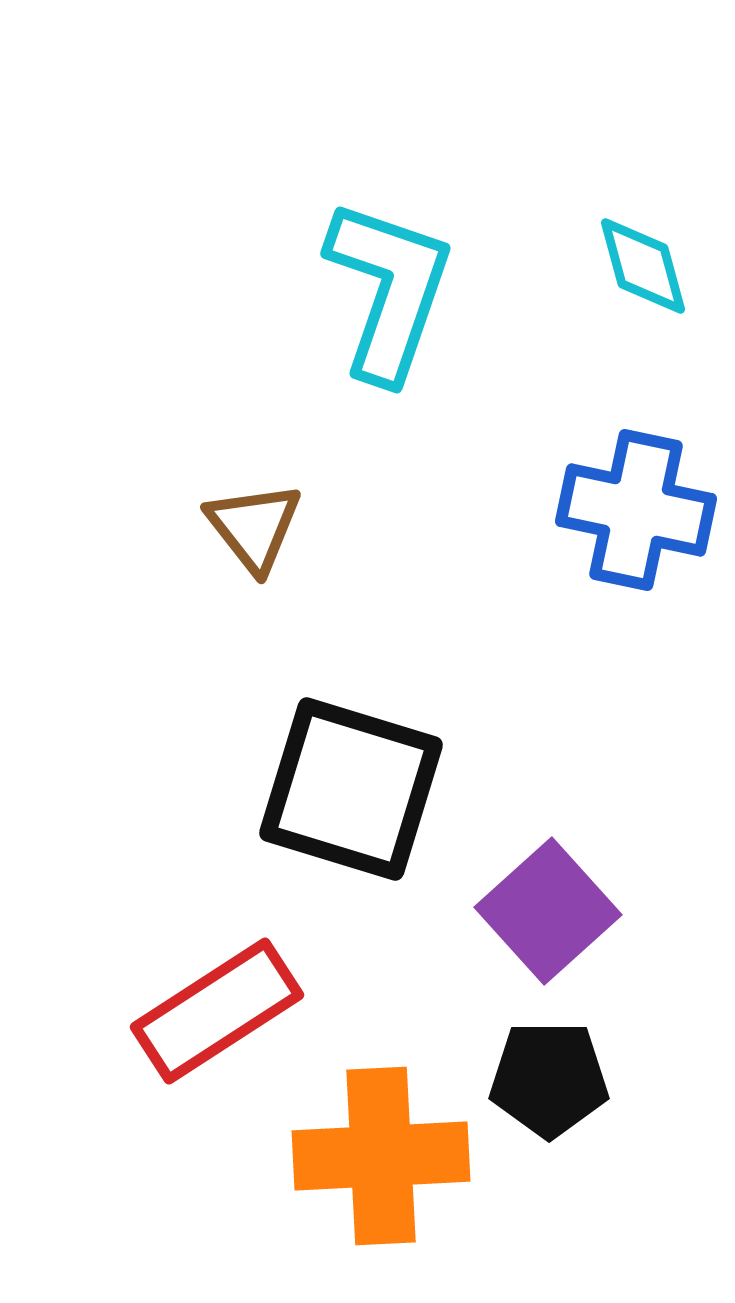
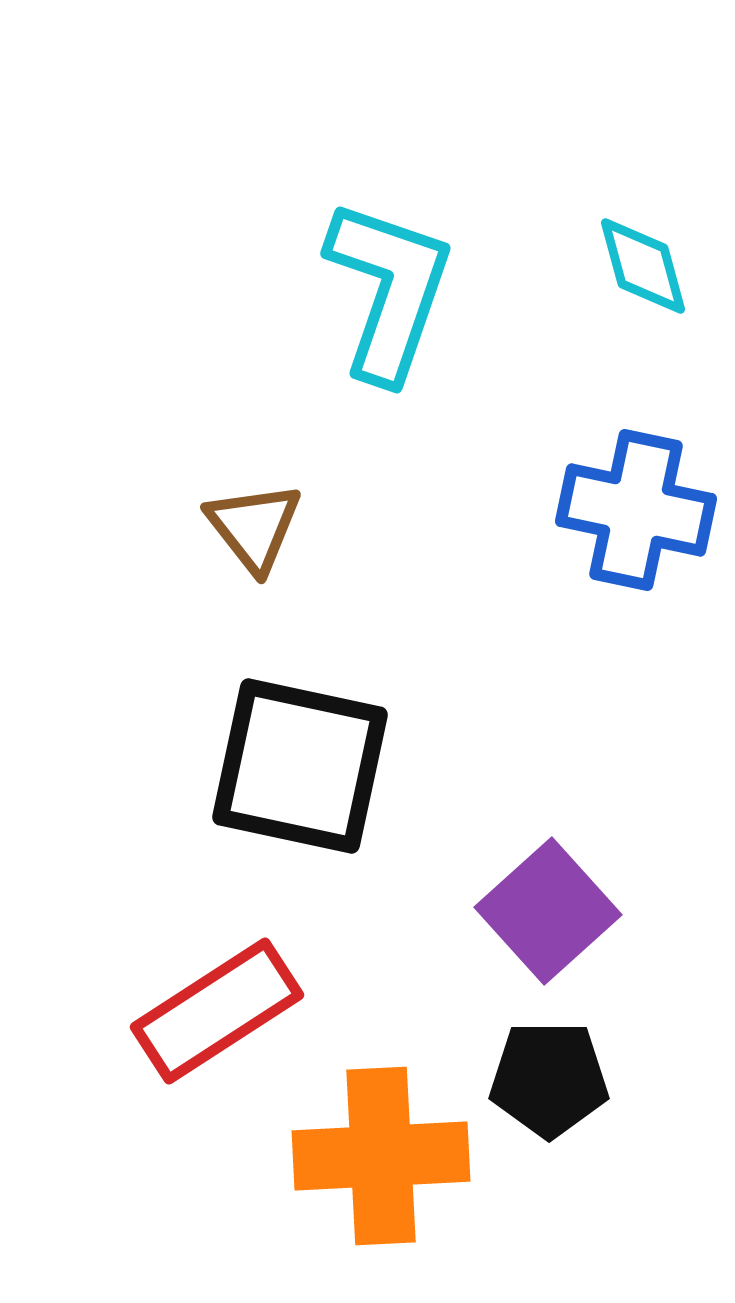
black square: moved 51 px left, 23 px up; rotated 5 degrees counterclockwise
